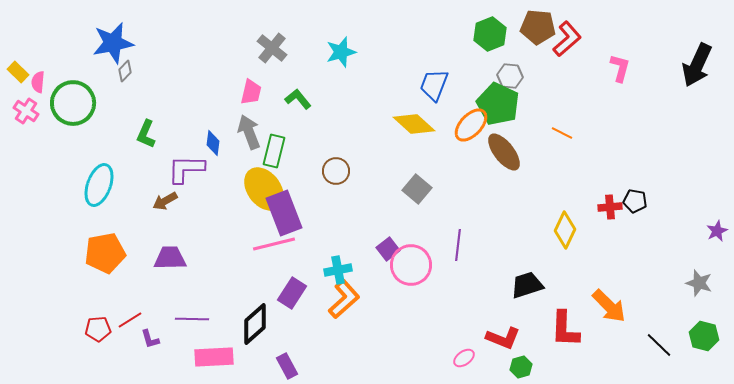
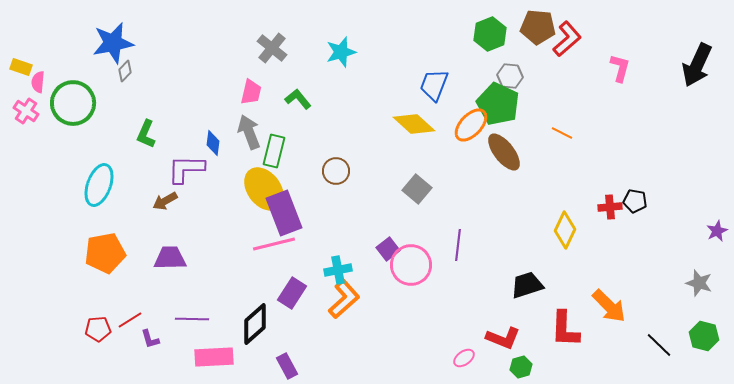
yellow rectangle at (18, 72): moved 3 px right, 5 px up; rotated 25 degrees counterclockwise
